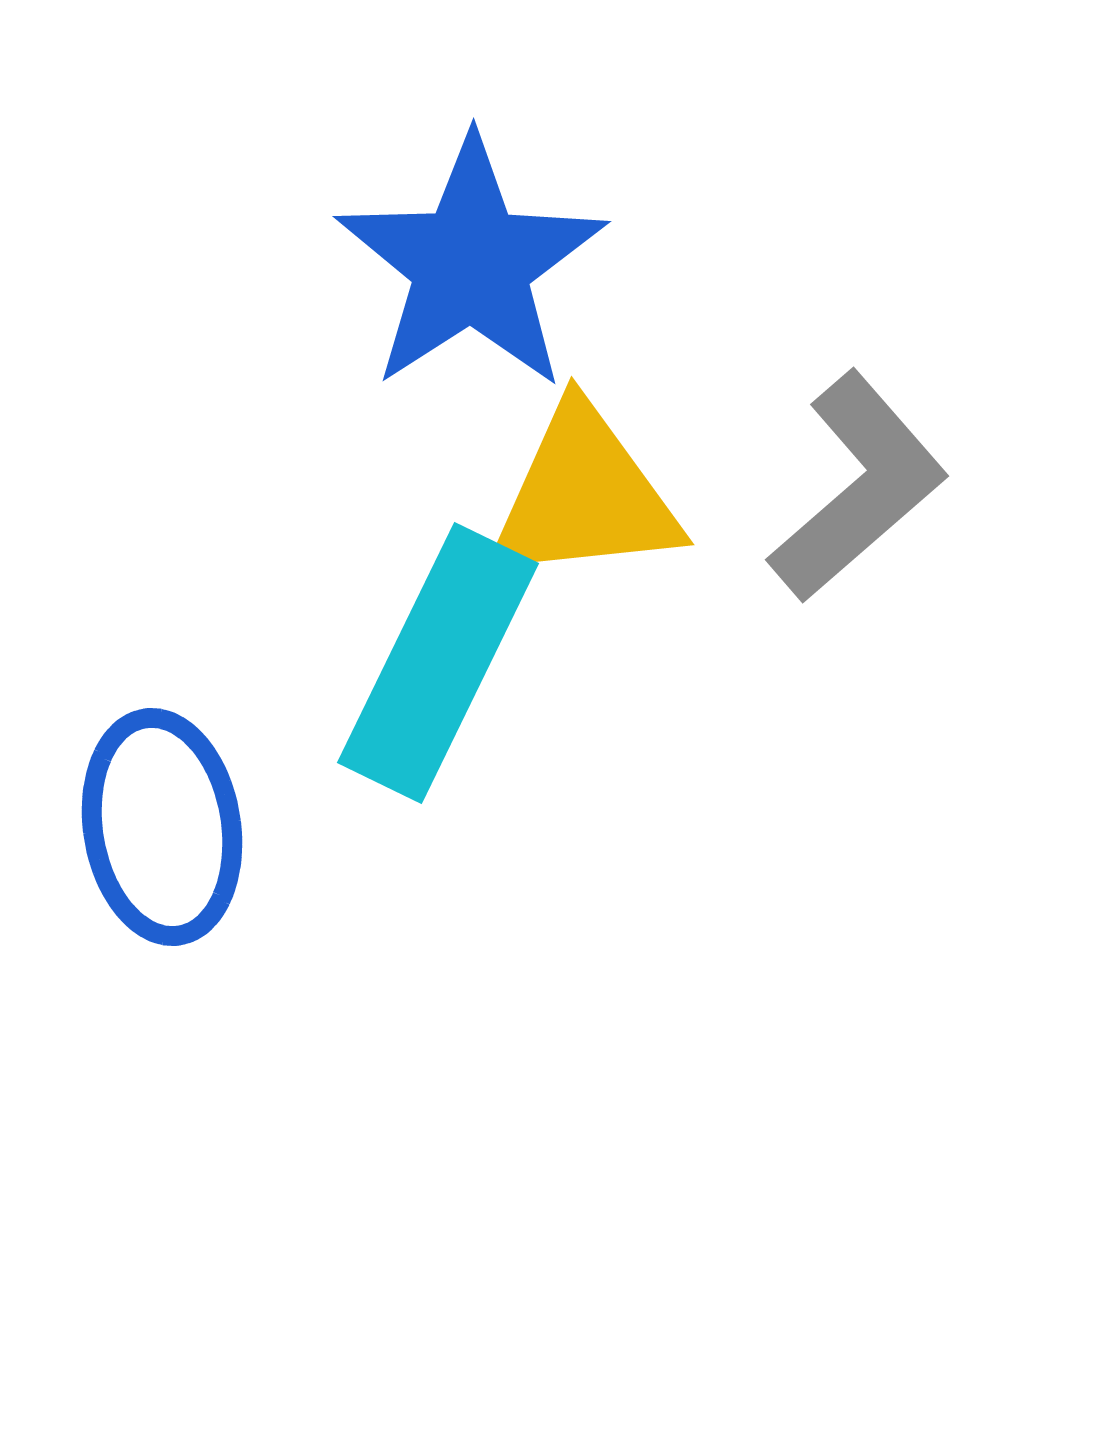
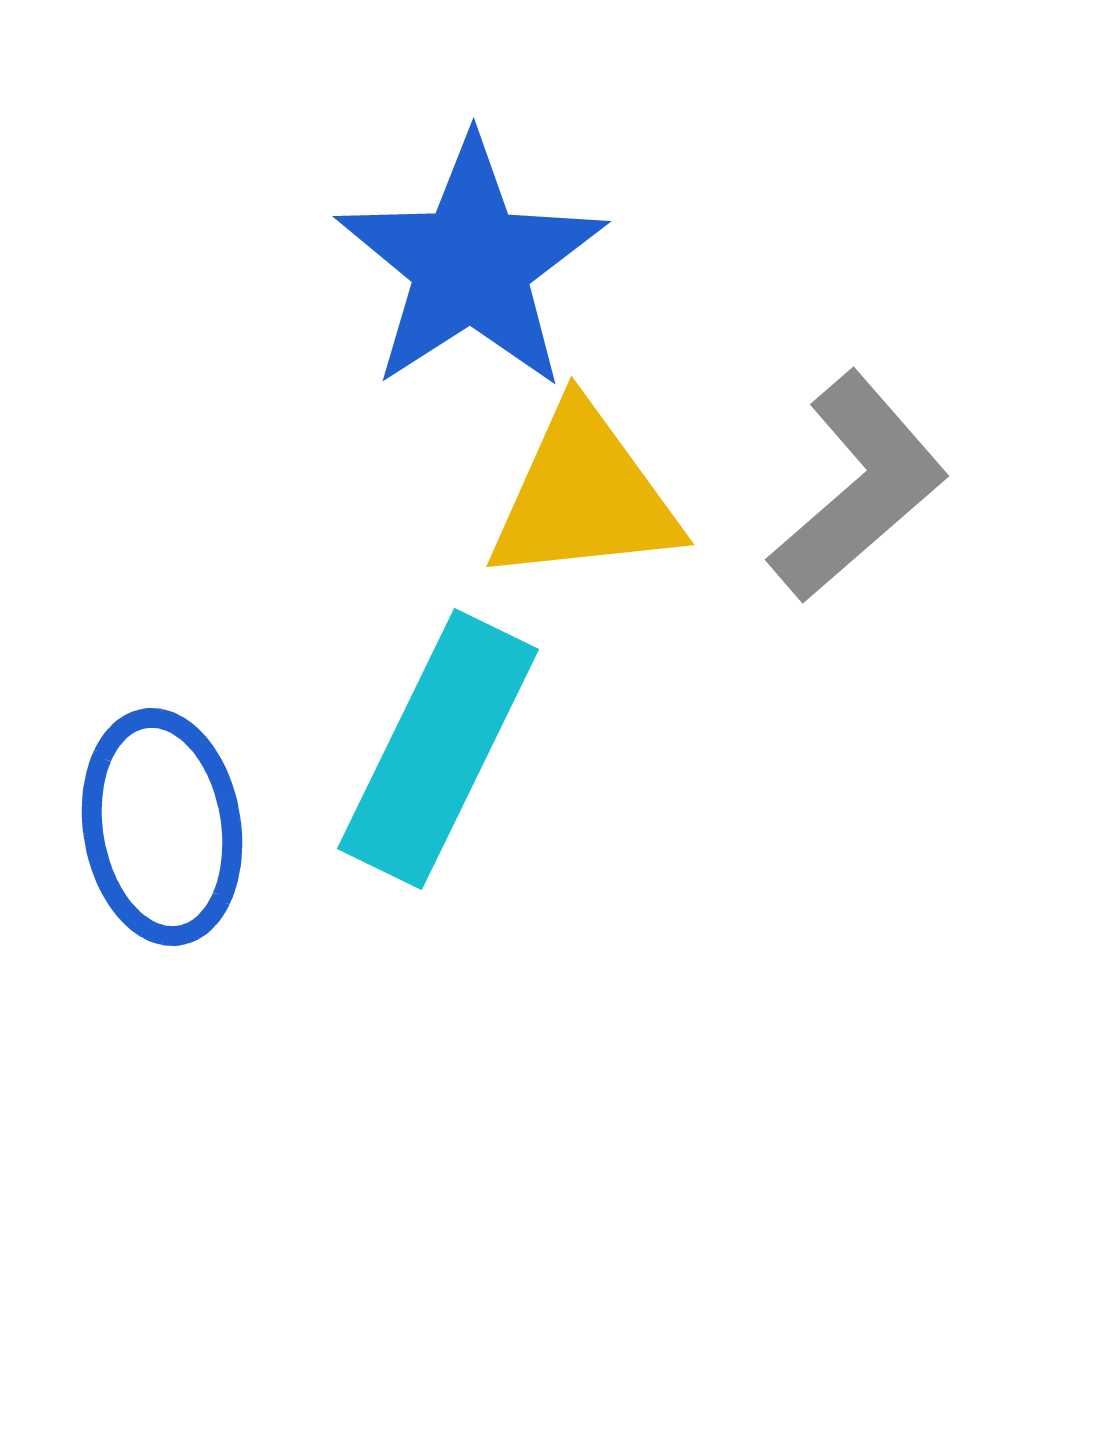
cyan rectangle: moved 86 px down
